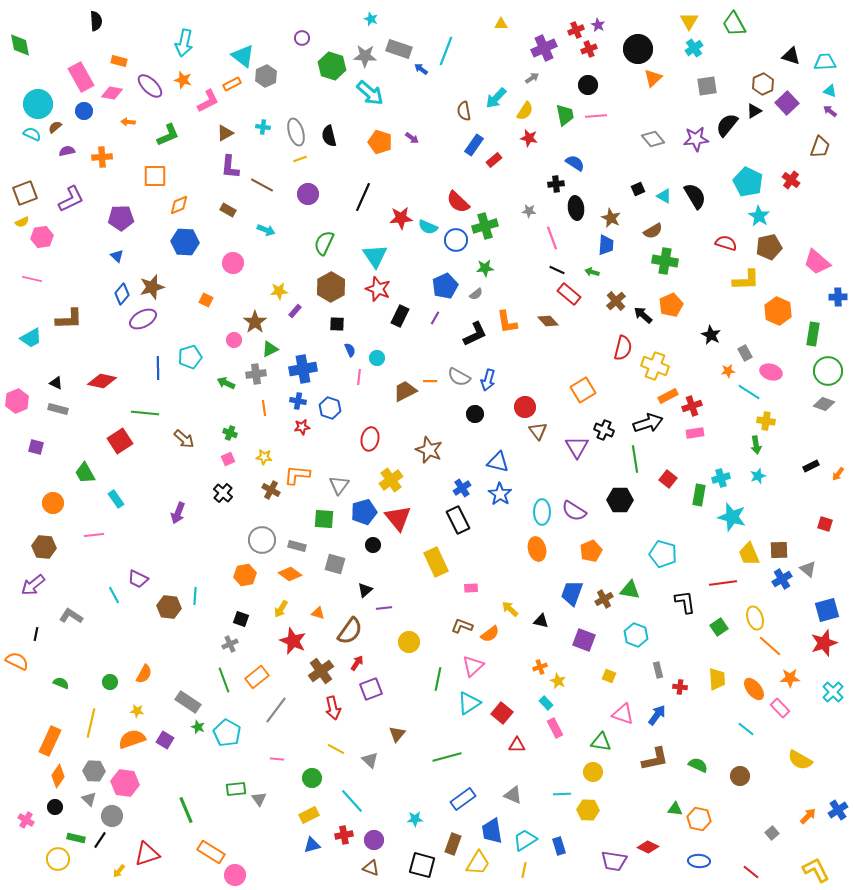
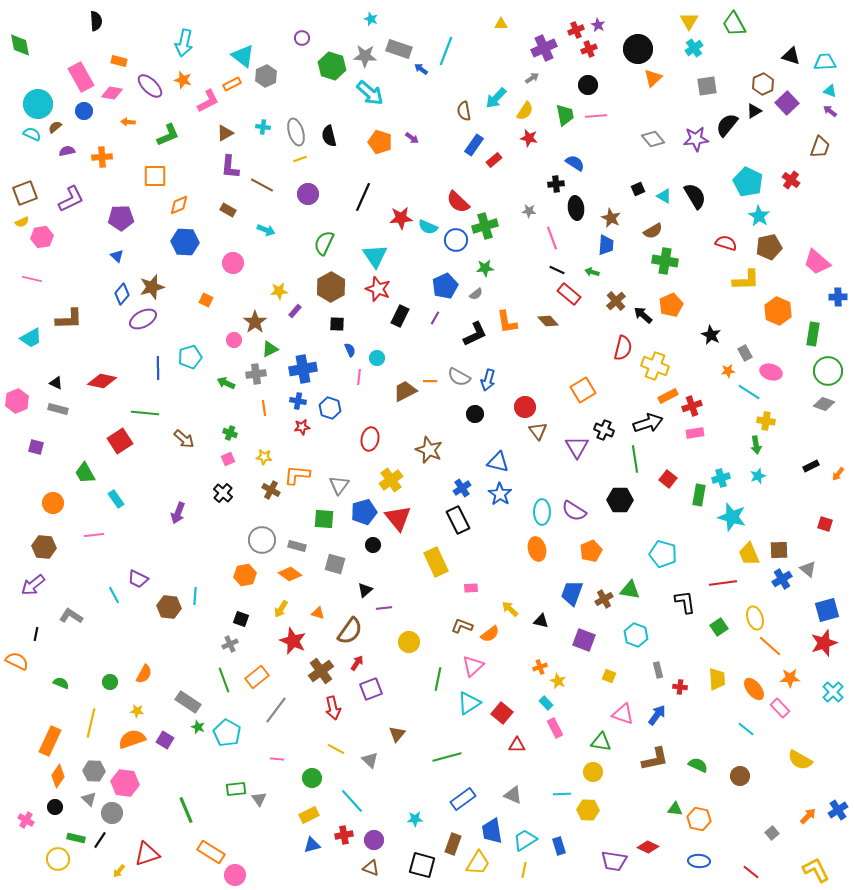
gray circle at (112, 816): moved 3 px up
